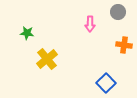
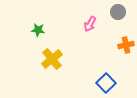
pink arrow: rotated 28 degrees clockwise
green star: moved 11 px right, 3 px up
orange cross: moved 2 px right; rotated 21 degrees counterclockwise
yellow cross: moved 5 px right
